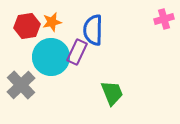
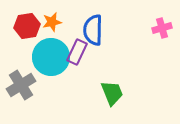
pink cross: moved 2 px left, 9 px down
gray cross: rotated 12 degrees clockwise
